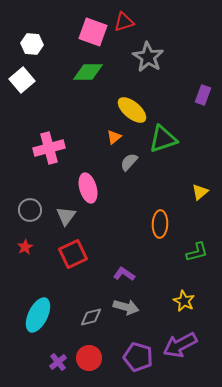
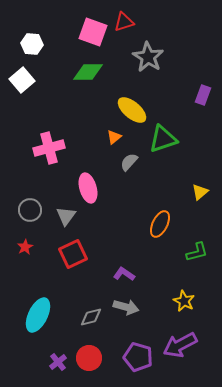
orange ellipse: rotated 24 degrees clockwise
